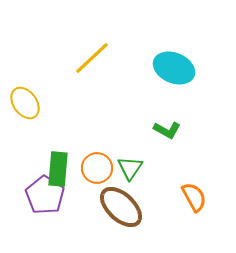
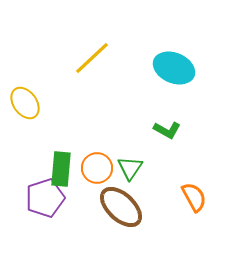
green rectangle: moved 3 px right
purple pentagon: moved 3 px down; rotated 21 degrees clockwise
